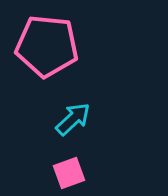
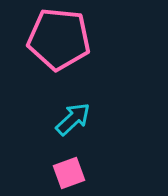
pink pentagon: moved 12 px right, 7 px up
